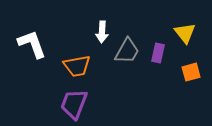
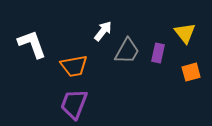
white arrow: moved 1 px right, 1 px up; rotated 145 degrees counterclockwise
orange trapezoid: moved 3 px left
